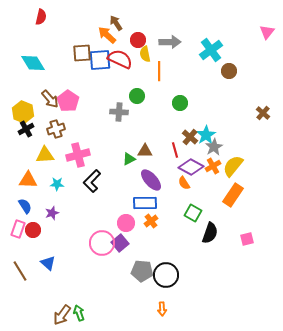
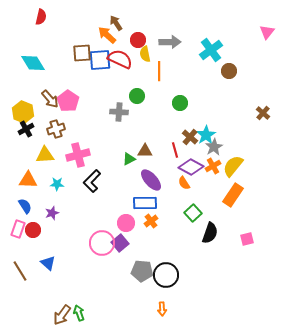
green square at (193, 213): rotated 18 degrees clockwise
